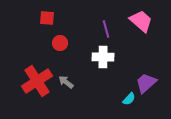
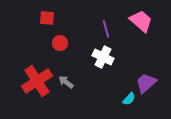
white cross: rotated 25 degrees clockwise
